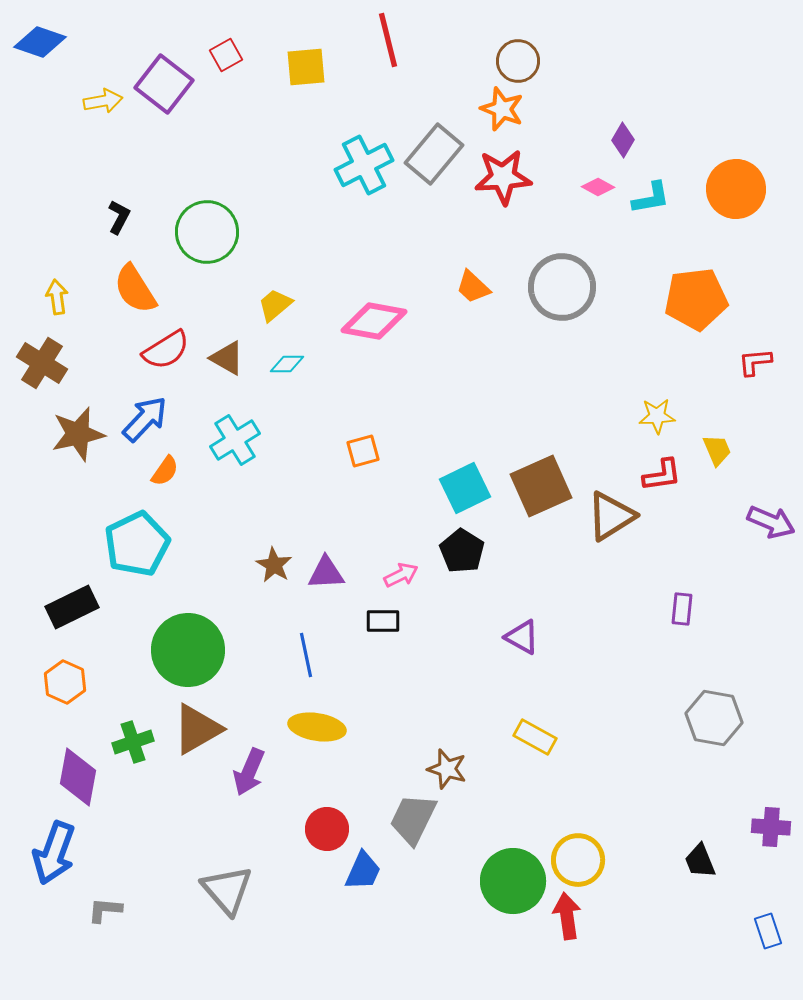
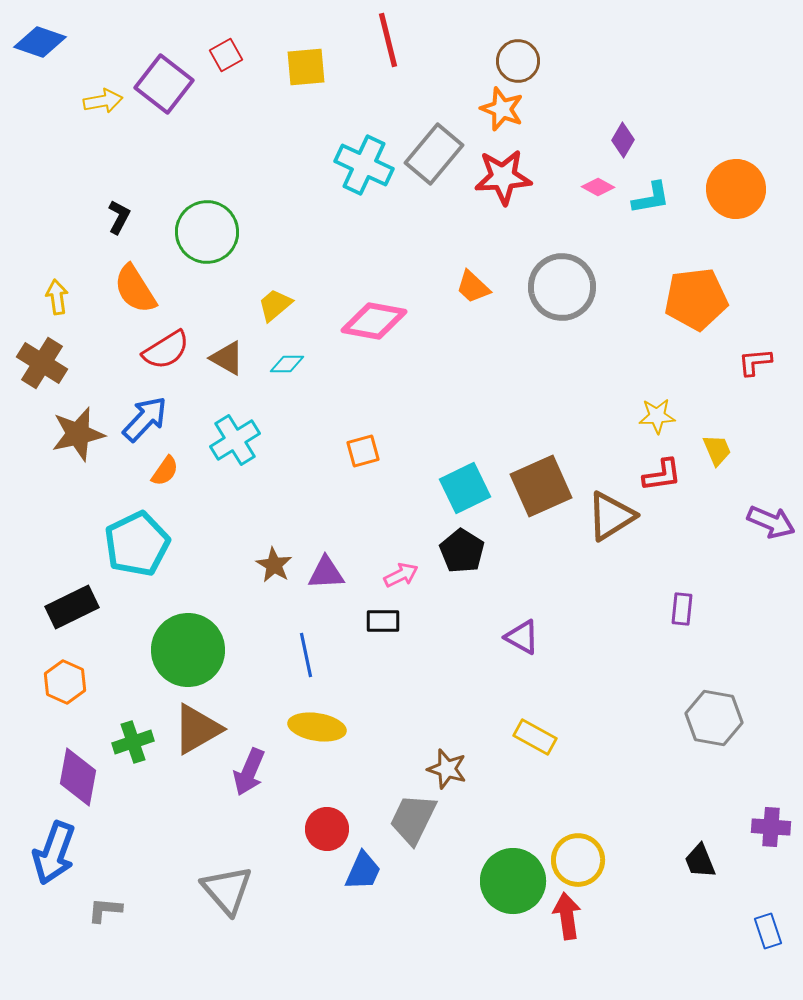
cyan cross at (364, 165): rotated 38 degrees counterclockwise
